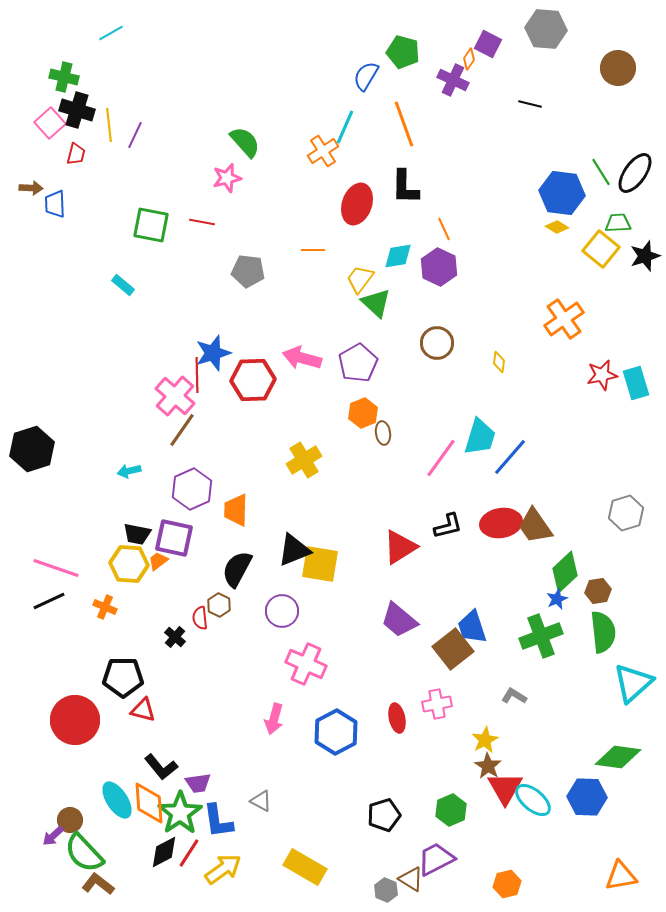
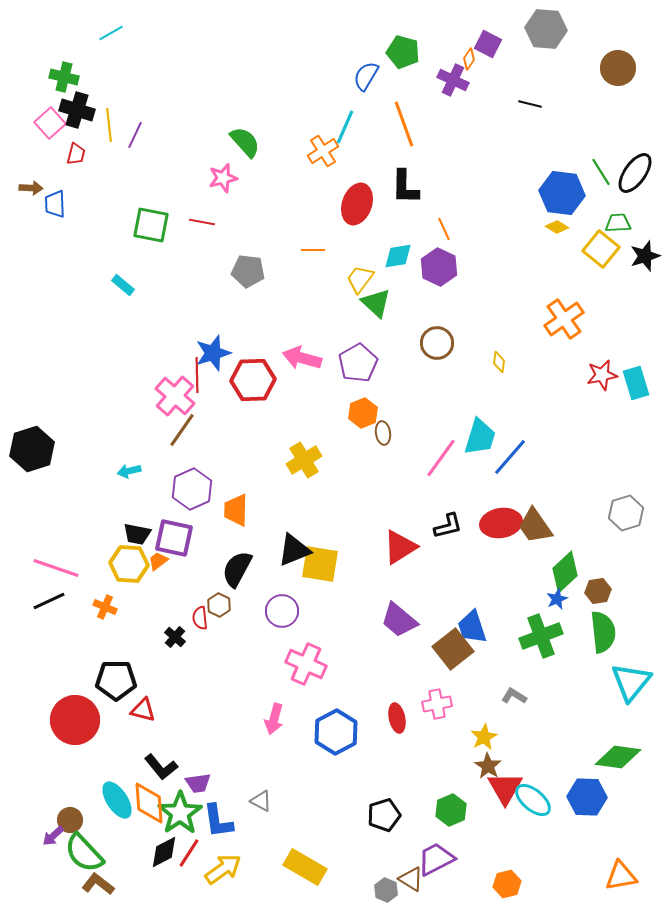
pink star at (227, 178): moved 4 px left
black pentagon at (123, 677): moved 7 px left, 3 px down
cyan triangle at (633, 683): moved 2 px left, 1 px up; rotated 9 degrees counterclockwise
yellow star at (485, 740): moved 1 px left, 3 px up
